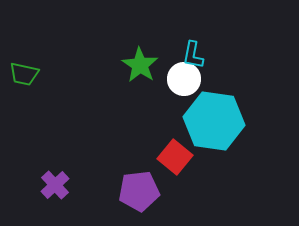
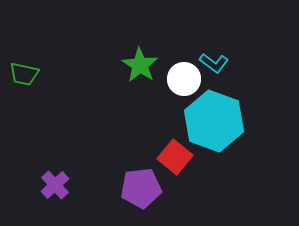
cyan L-shape: moved 21 px right, 8 px down; rotated 64 degrees counterclockwise
cyan hexagon: rotated 12 degrees clockwise
purple pentagon: moved 2 px right, 3 px up
